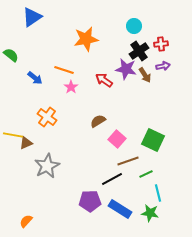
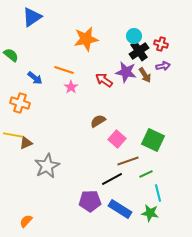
cyan circle: moved 10 px down
red cross: rotated 24 degrees clockwise
purple star: moved 3 px down
orange cross: moved 27 px left, 14 px up; rotated 18 degrees counterclockwise
